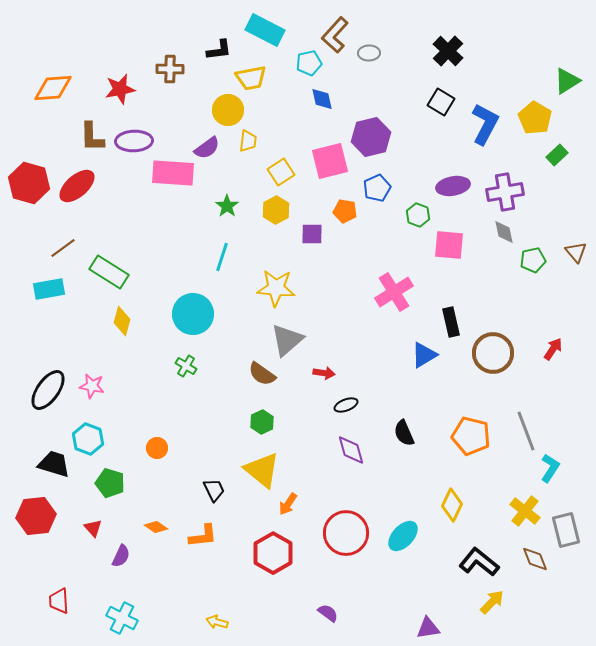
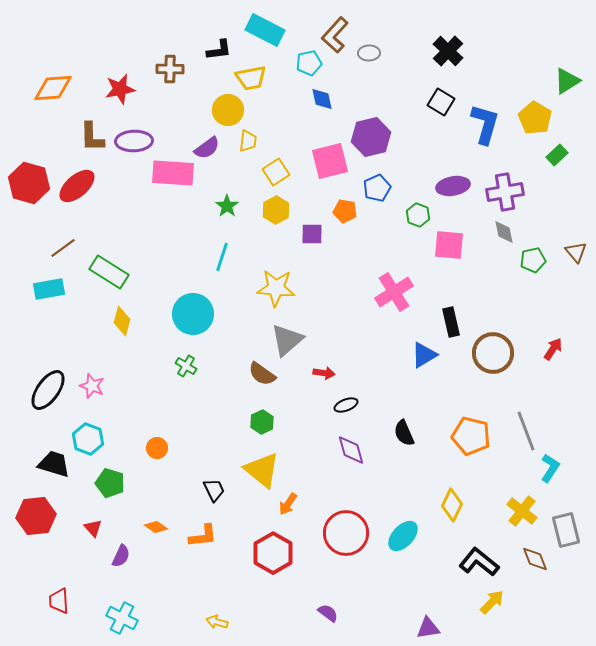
blue L-shape at (485, 124): rotated 12 degrees counterclockwise
yellow square at (281, 172): moved 5 px left
pink star at (92, 386): rotated 10 degrees clockwise
yellow cross at (525, 511): moved 3 px left
